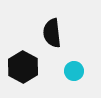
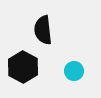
black semicircle: moved 9 px left, 3 px up
